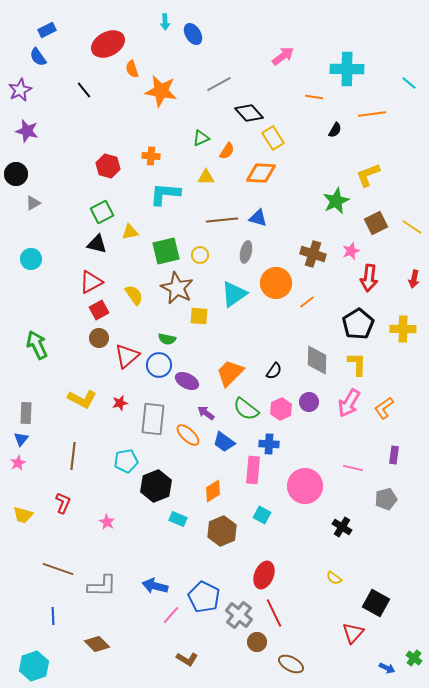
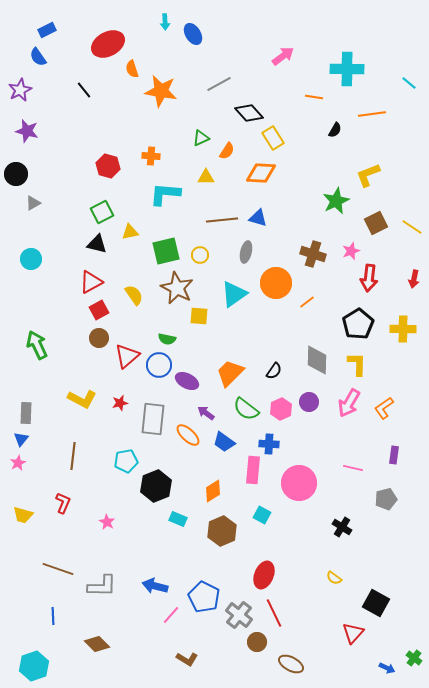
pink circle at (305, 486): moved 6 px left, 3 px up
